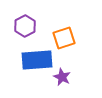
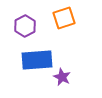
orange square: moved 20 px up
